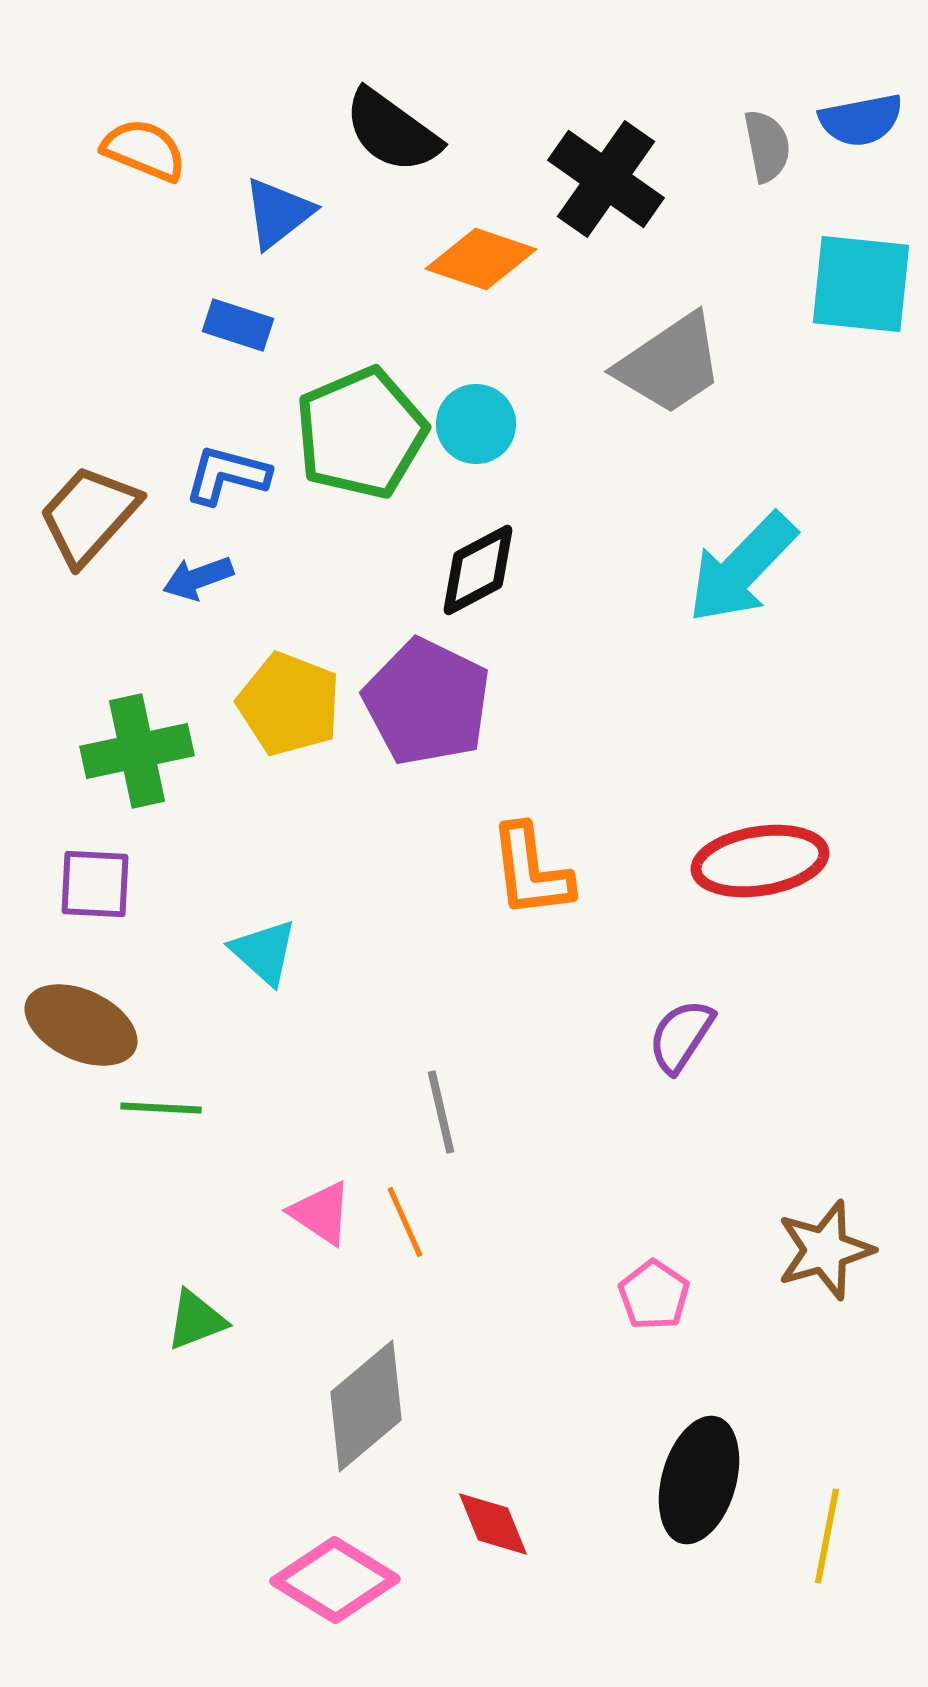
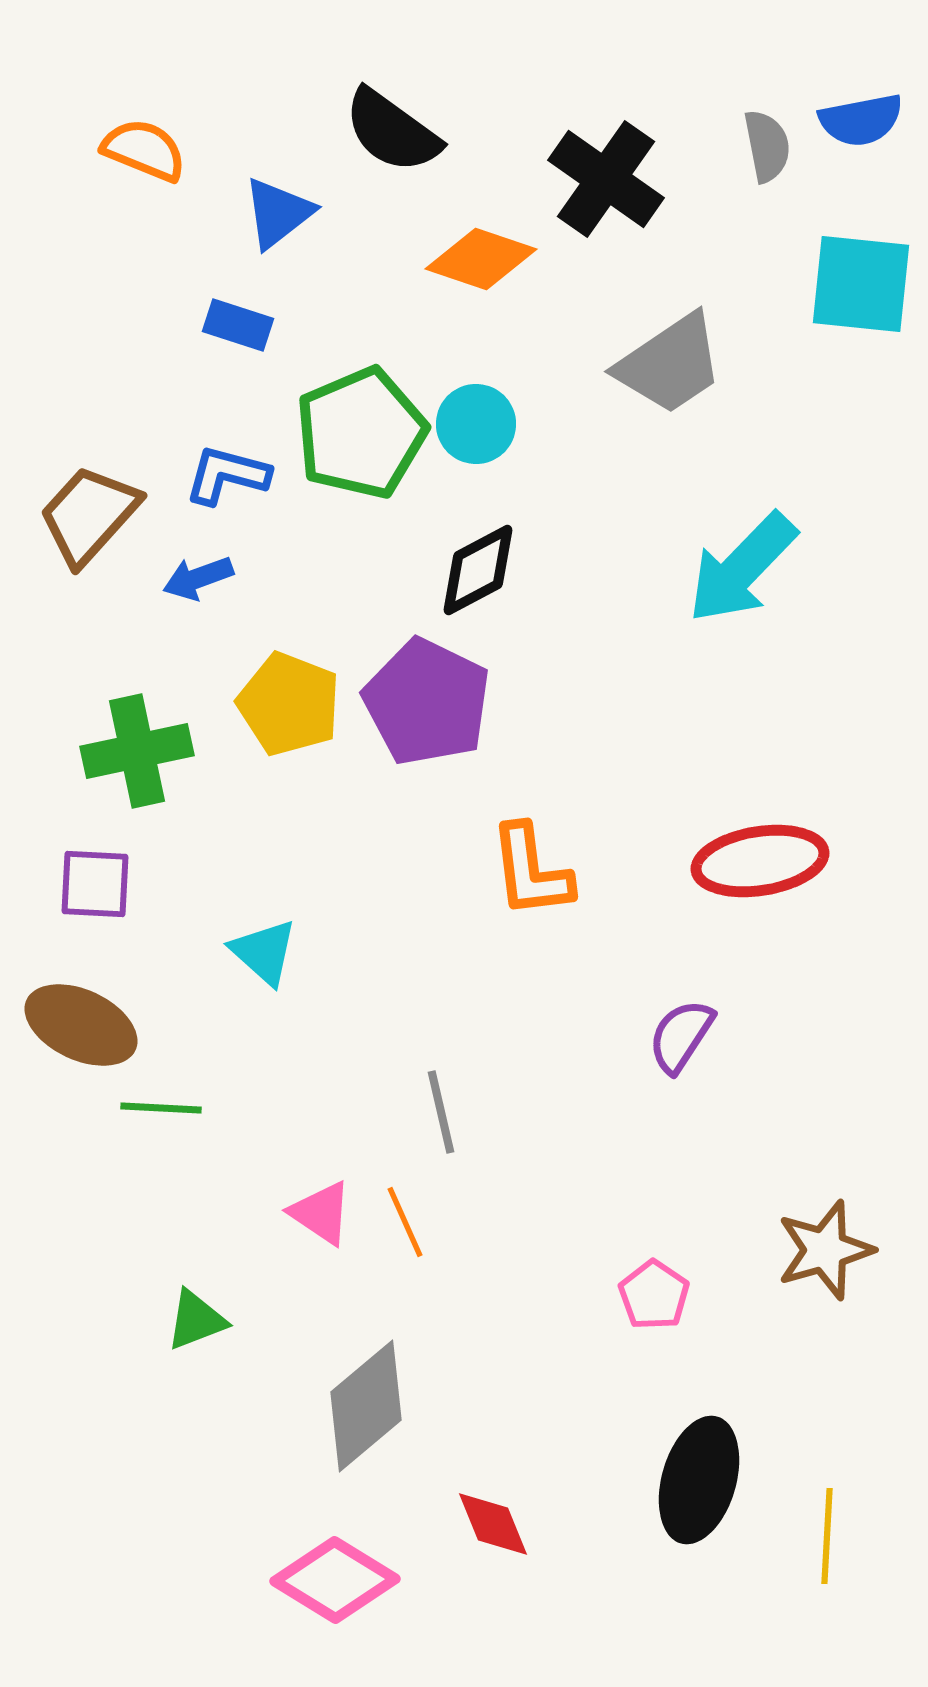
yellow line: rotated 8 degrees counterclockwise
